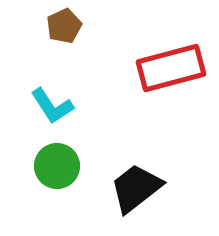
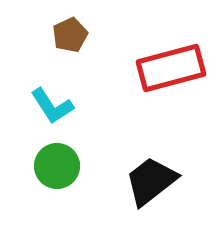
brown pentagon: moved 6 px right, 9 px down
black trapezoid: moved 15 px right, 7 px up
